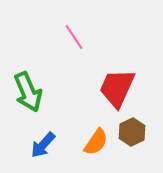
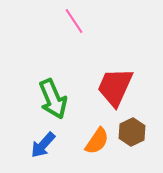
pink line: moved 16 px up
red trapezoid: moved 2 px left, 1 px up
green arrow: moved 25 px right, 7 px down
orange semicircle: moved 1 px right, 1 px up
